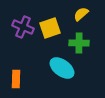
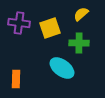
purple cross: moved 4 px left, 4 px up; rotated 15 degrees counterclockwise
